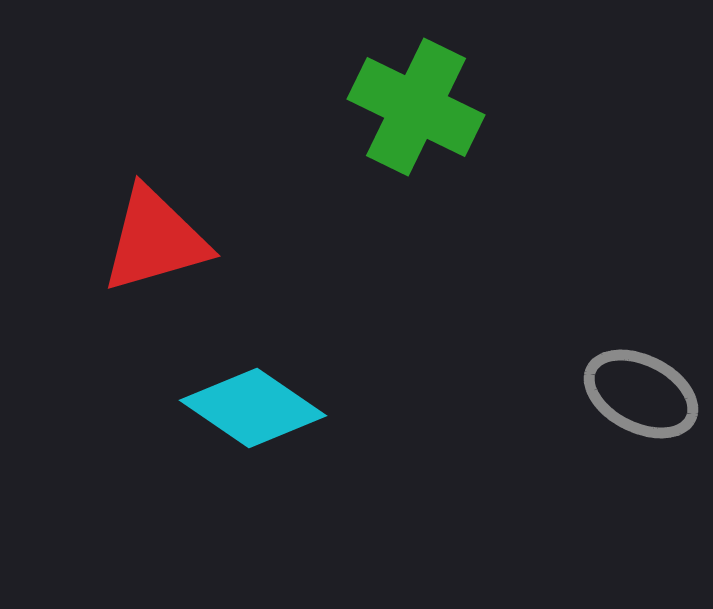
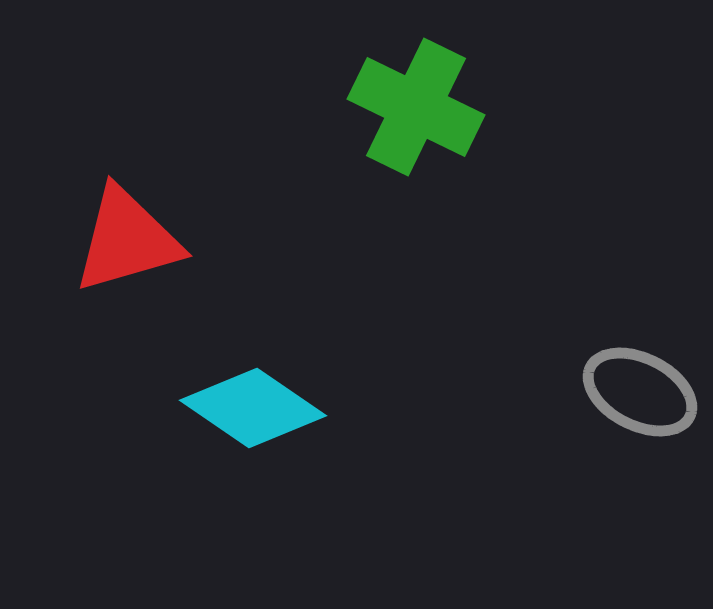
red triangle: moved 28 px left
gray ellipse: moved 1 px left, 2 px up
